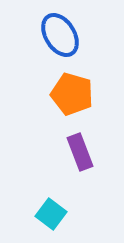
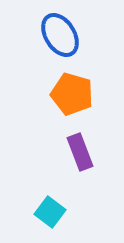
cyan square: moved 1 px left, 2 px up
